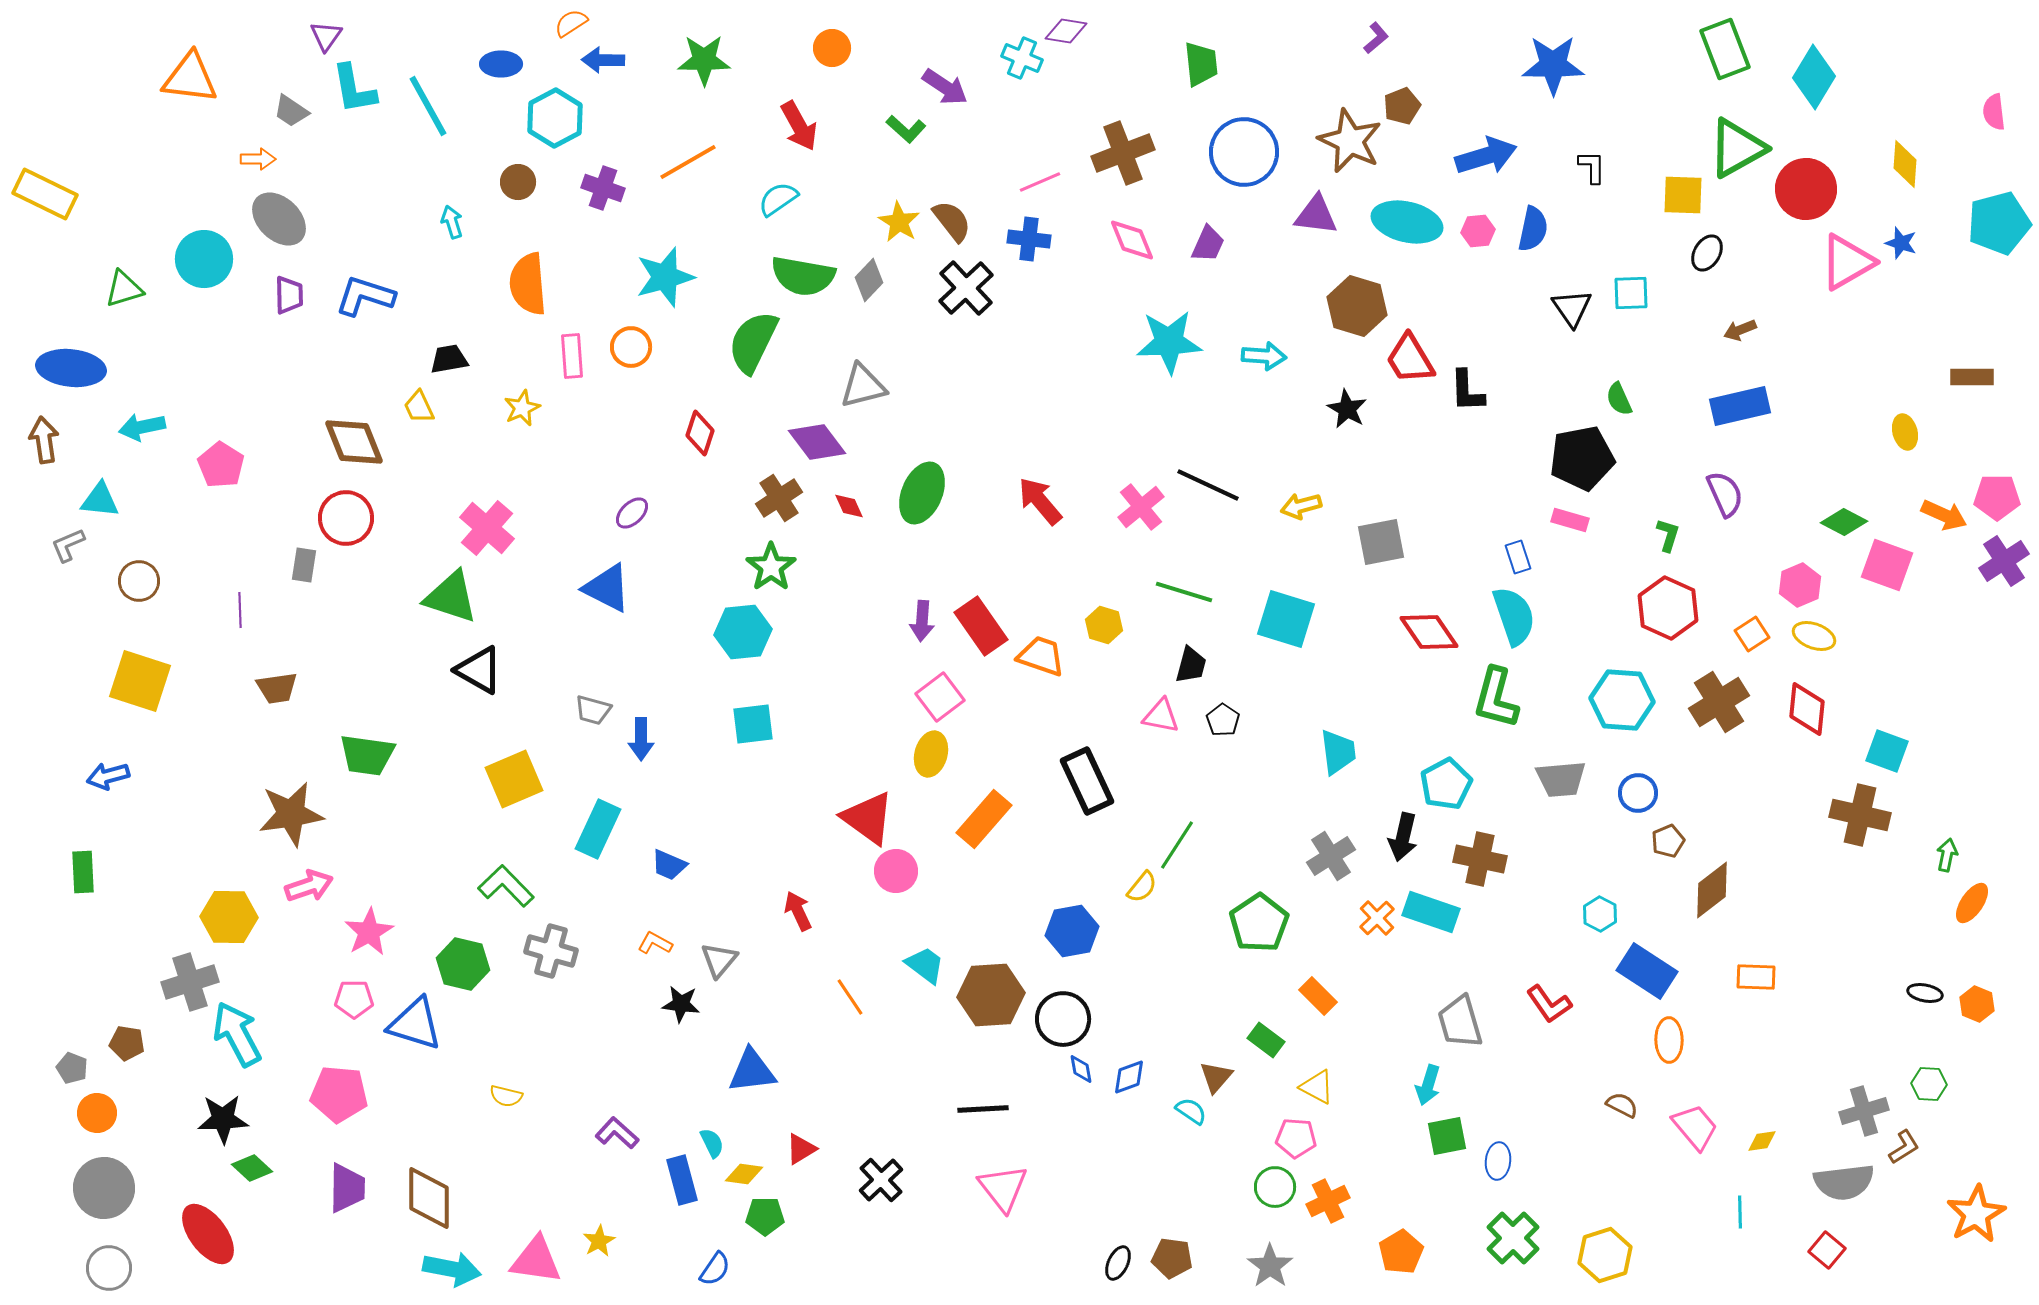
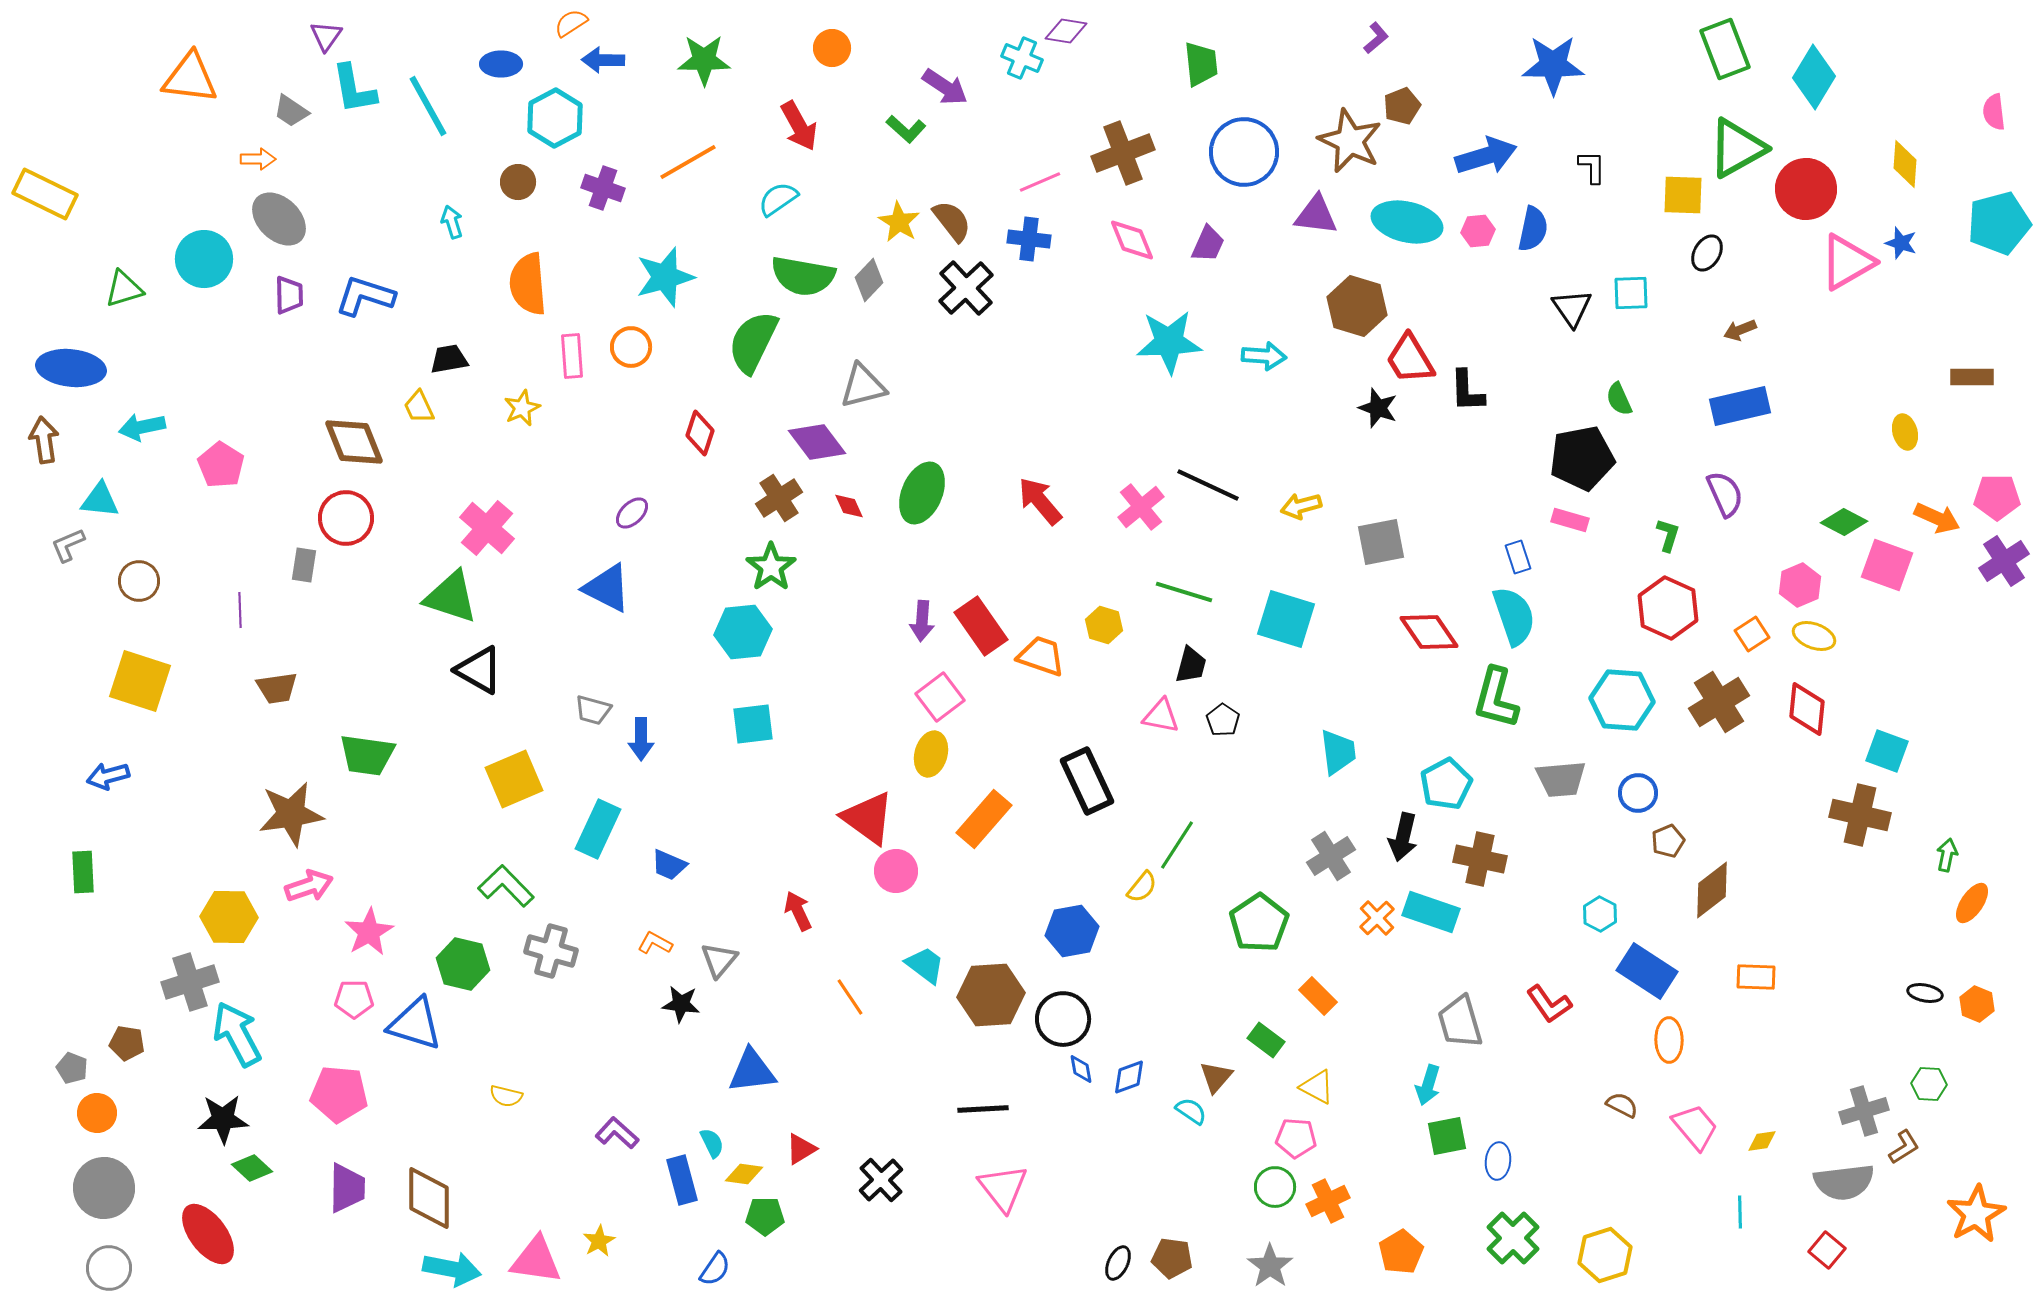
black star at (1347, 409): moved 31 px right, 1 px up; rotated 9 degrees counterclockwise
orange arrow at (1944, 515): moved 7 px left, 3 px down
